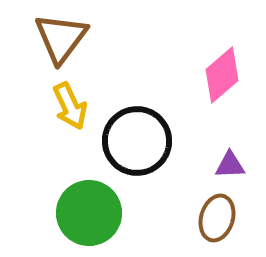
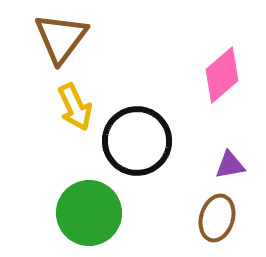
yellow arrow: moved 5 px right, 1 px down
purple triangle: rotated 8 degrees counterclockwise
